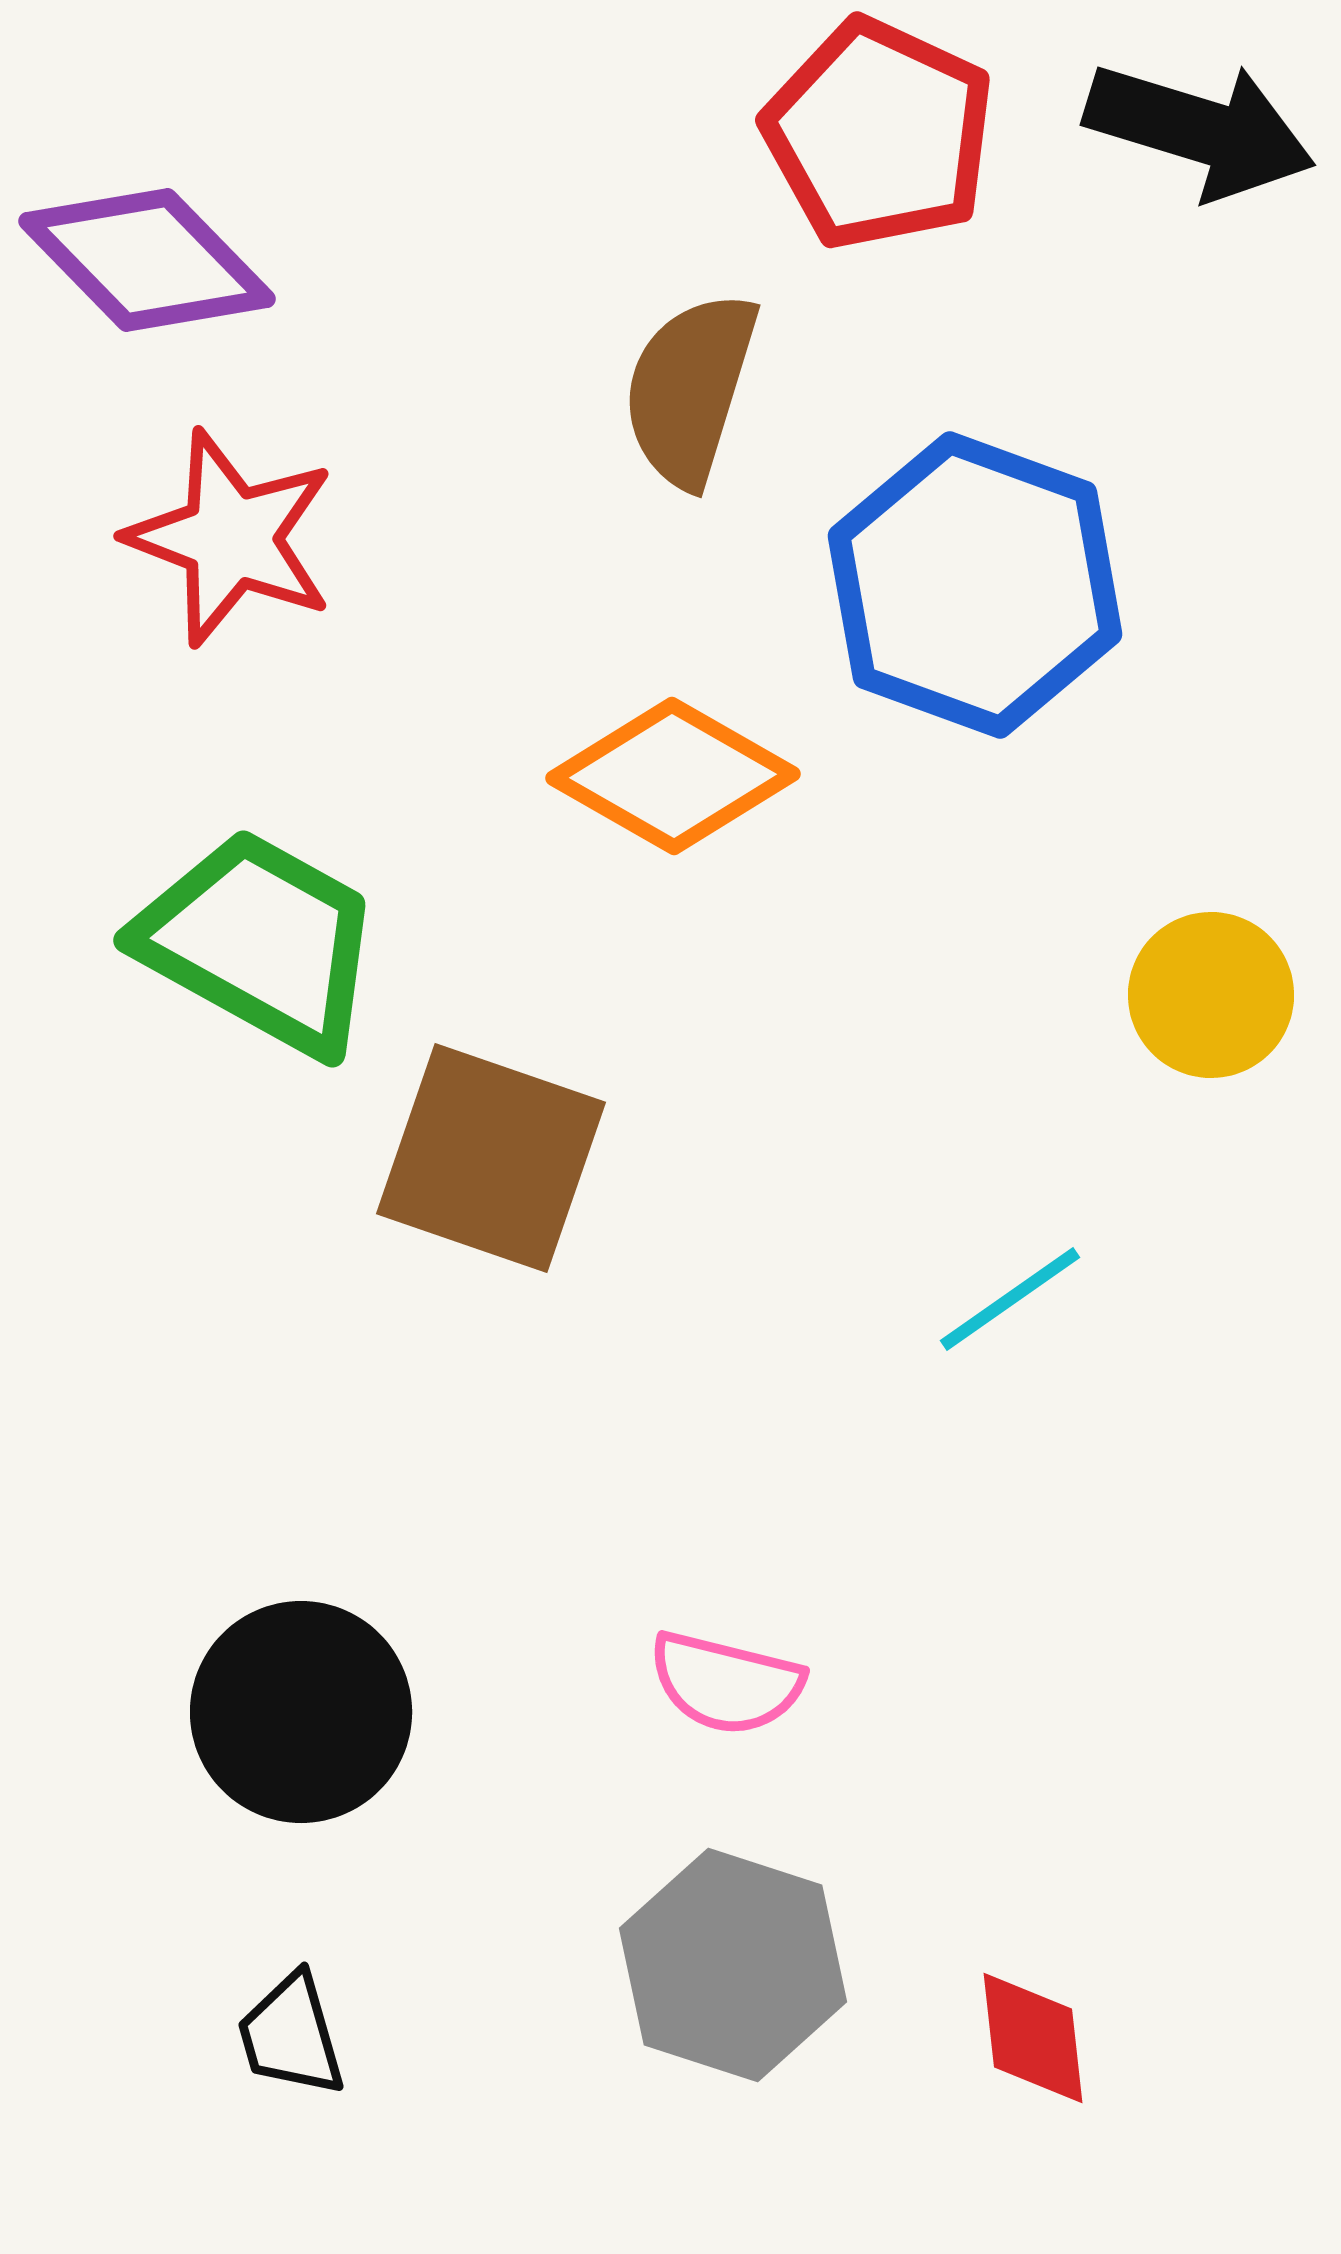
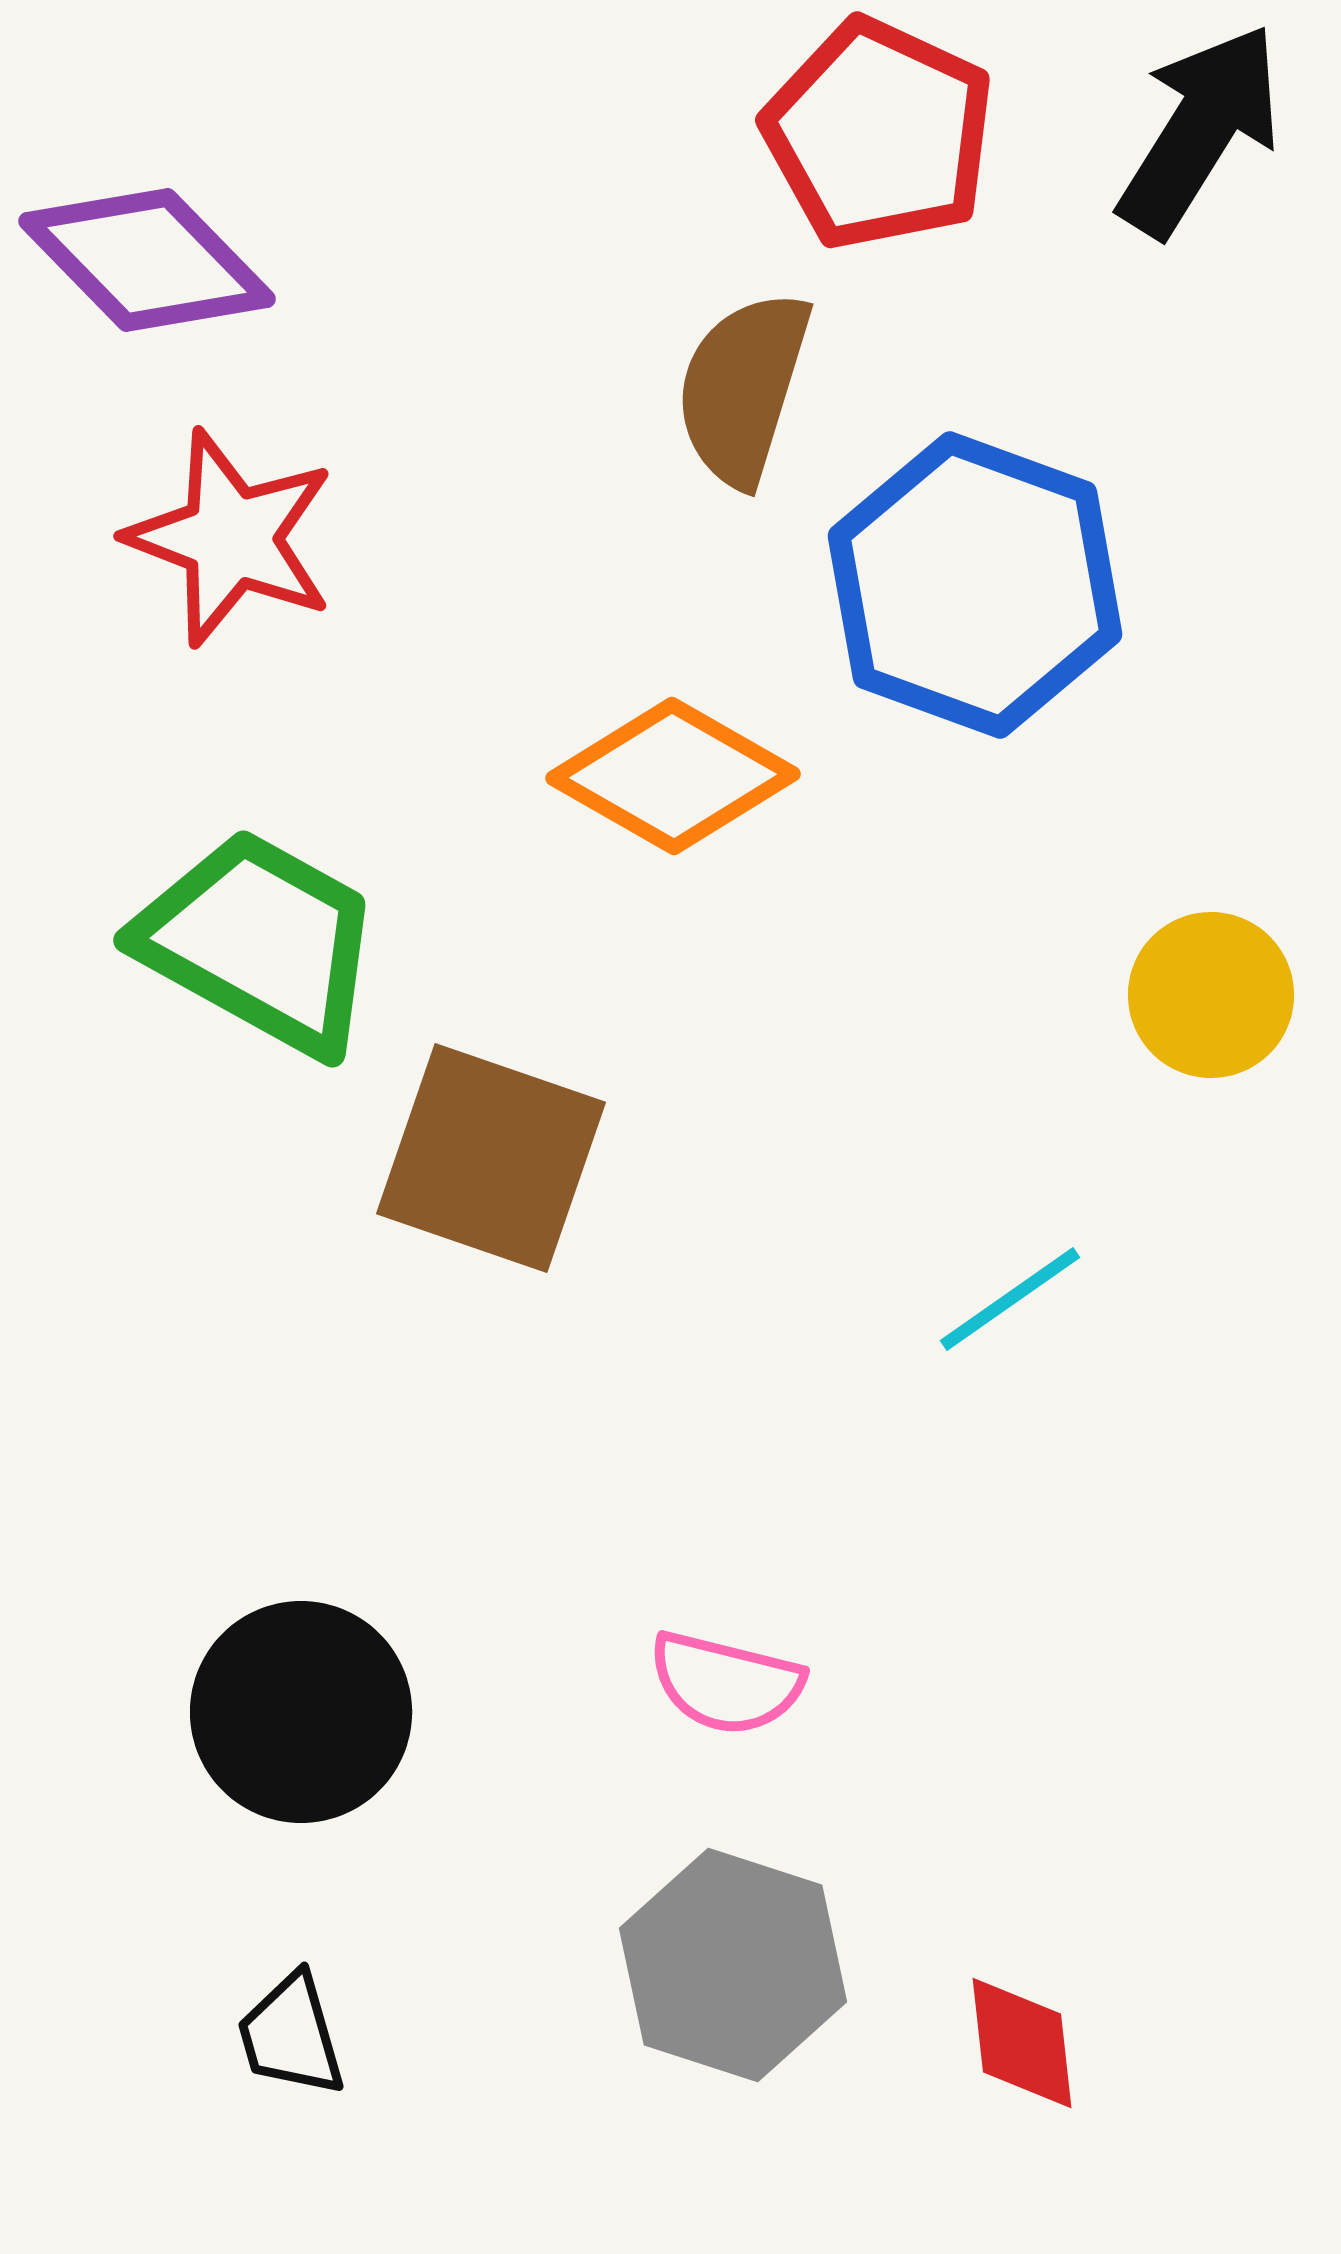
black arrow: rotated 75 degrees counterclockwise
brown semicircle: moved 53 px right, 1 px up
red diamond: moved 11 px left, 5 px down
